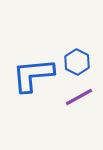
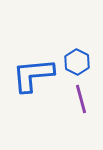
purple line: moved 2 px right, 2 px down; rotated 76 degrees counterclockwise
